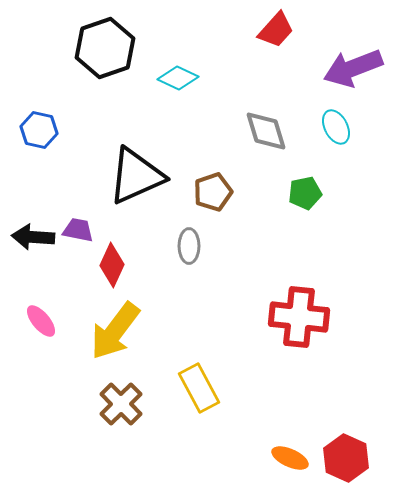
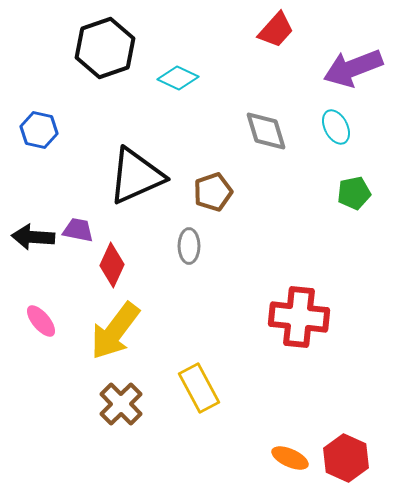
green pentagon: moved 49 px right
